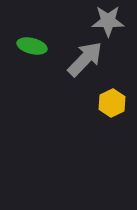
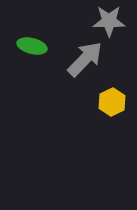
gray star: moved 1 px right
yellow hexagon: moved 1 px up
